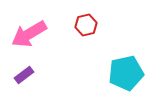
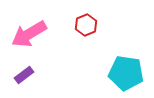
red hexagon: rotated 10 degrees counterclockwise
cyan pentagon: rotated 20 degrees clockwise
